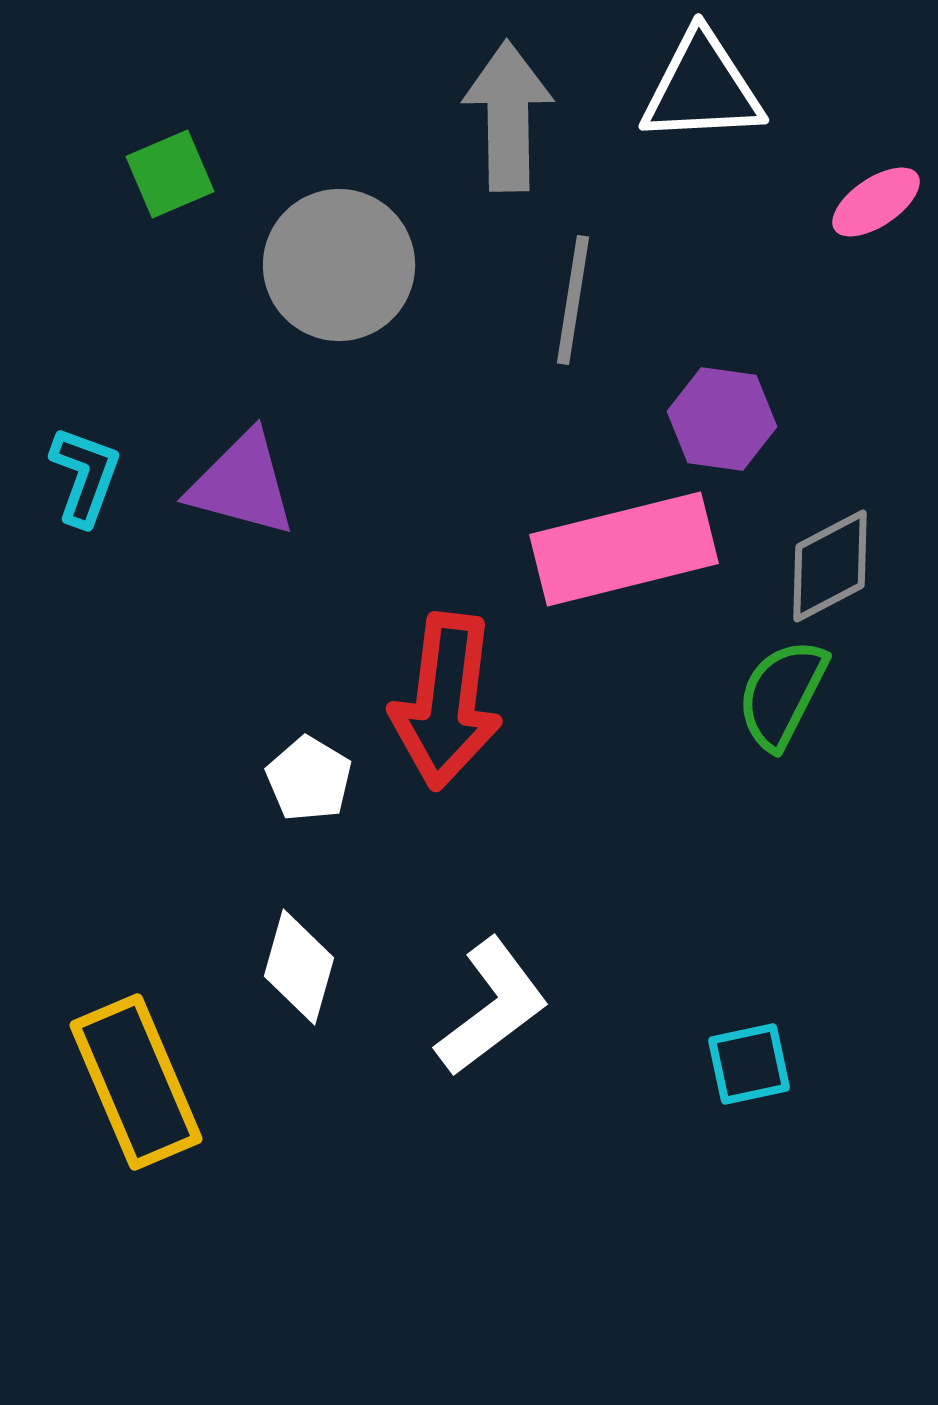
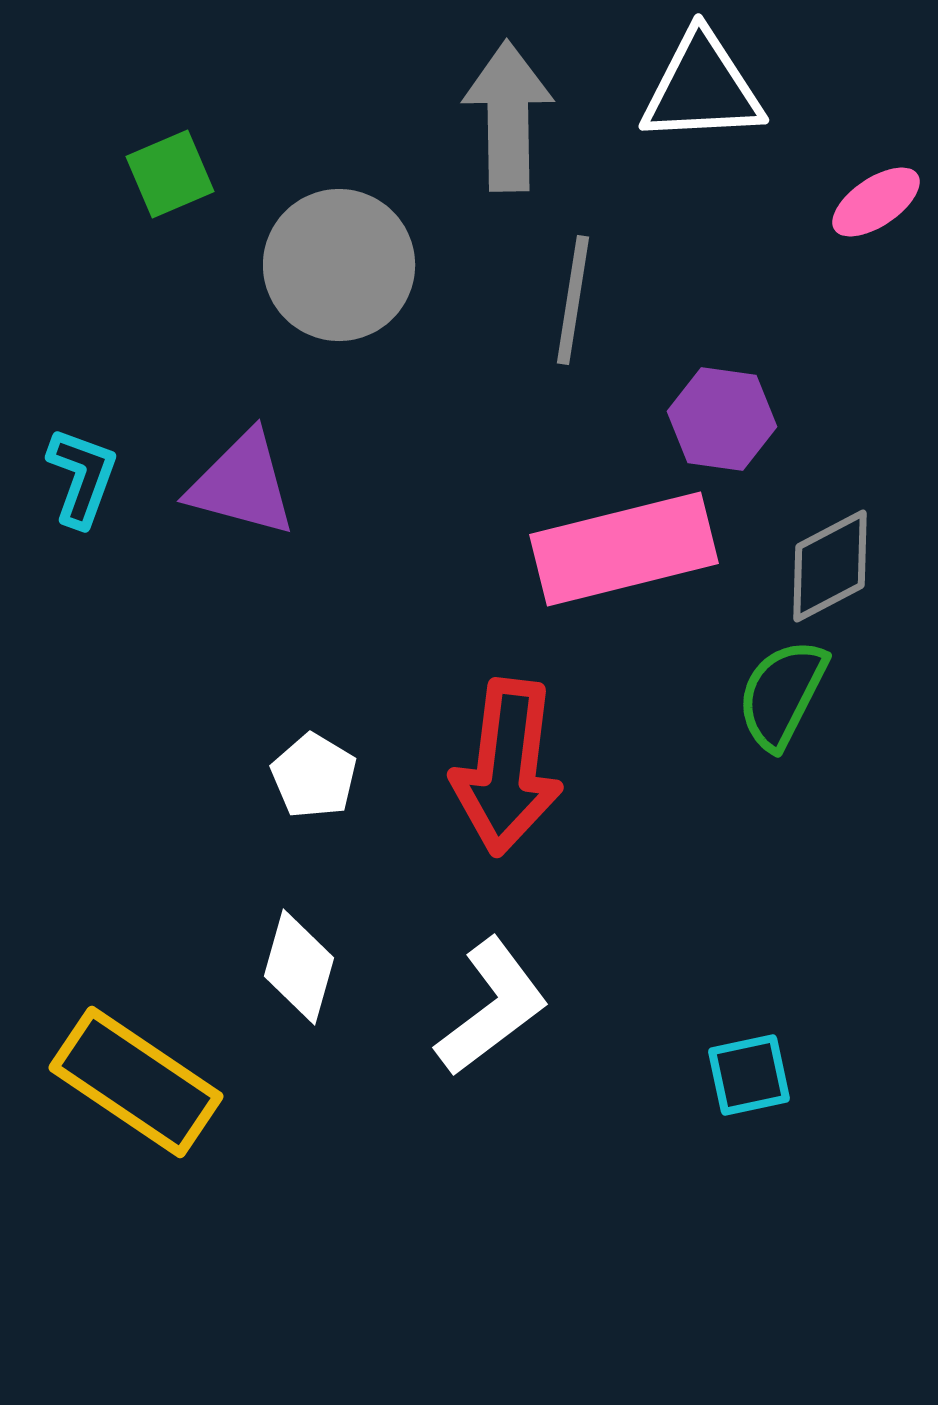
cyan L-shape: moved 3 px left, 1 px down
red arrow: moved 61 px right, 66 px down
white pentagon: moved 5 px right, 3 px up
cyan square: moved 11 px down
yellow rectangle: rotated 33 degrees counterclockwise
